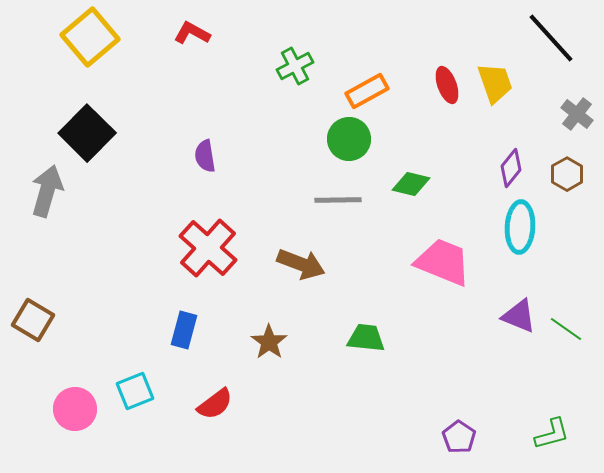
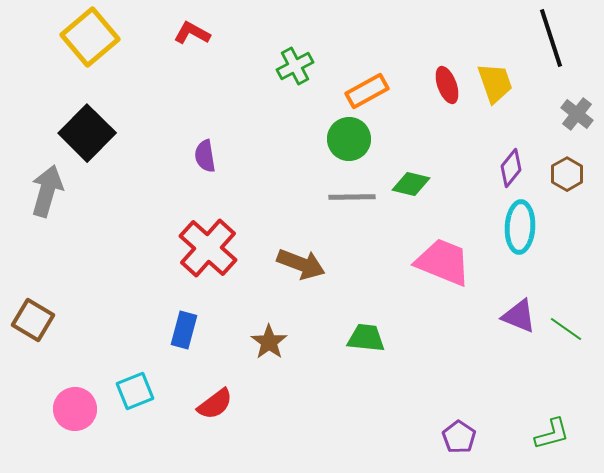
black line: rotated 24 degrees clockwise
gray line: moved 14 px right, 3 px up
